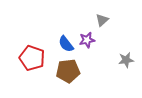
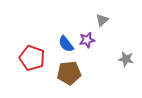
gray star: moved 1 px up; rotated 21 degrees clockwise
brown pentagon: moved 1 px right, 2 px down
